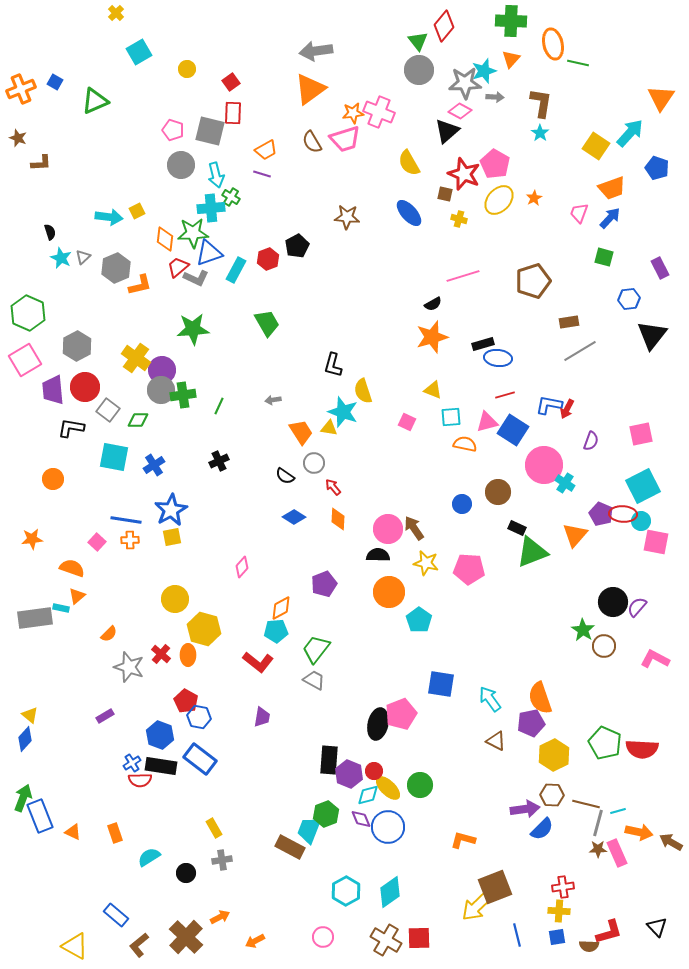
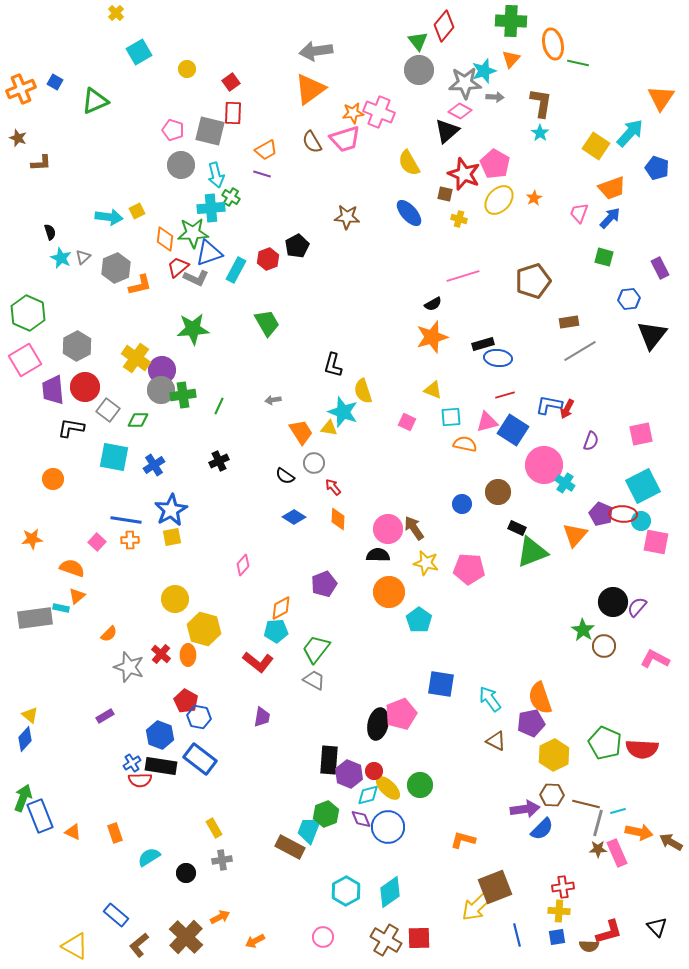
pink diamond at (242, 567): moved 1 px right, 2 px up
